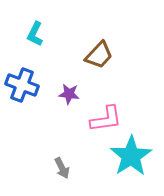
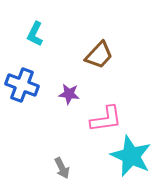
cyan star: rotated 15 degrees counterclockwise
